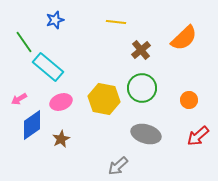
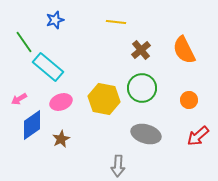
orange semicircle: moved 12 px down; rotated 108 degrees clockwise
gray arrow: rotated 45 degrees counterclockwise
